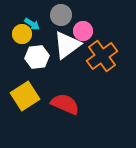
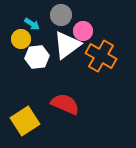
yellow circle: moved 1 px left, 5 px down
orange cross: moved 1 px left; rotated 24 degrees counterclockwise
yellow square: moved 25 px down
